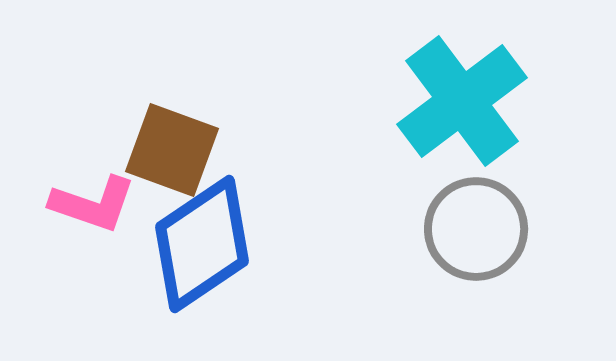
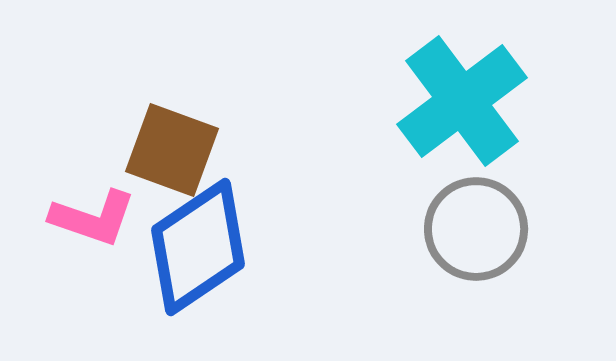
pink L-shape: moved 14 px down
blue diamond: moved 4 px left, 3 px down
